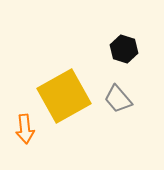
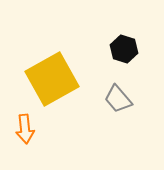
yellow square: moved 12 px left, 17 px up
